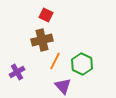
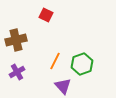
brown cross: moved 26 px left
green hexagon: rotated 15 degrees clockwise
